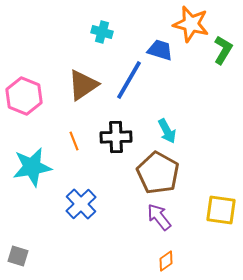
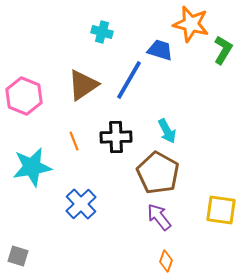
orange diamond: rotated 35 degrees counterclockwise
